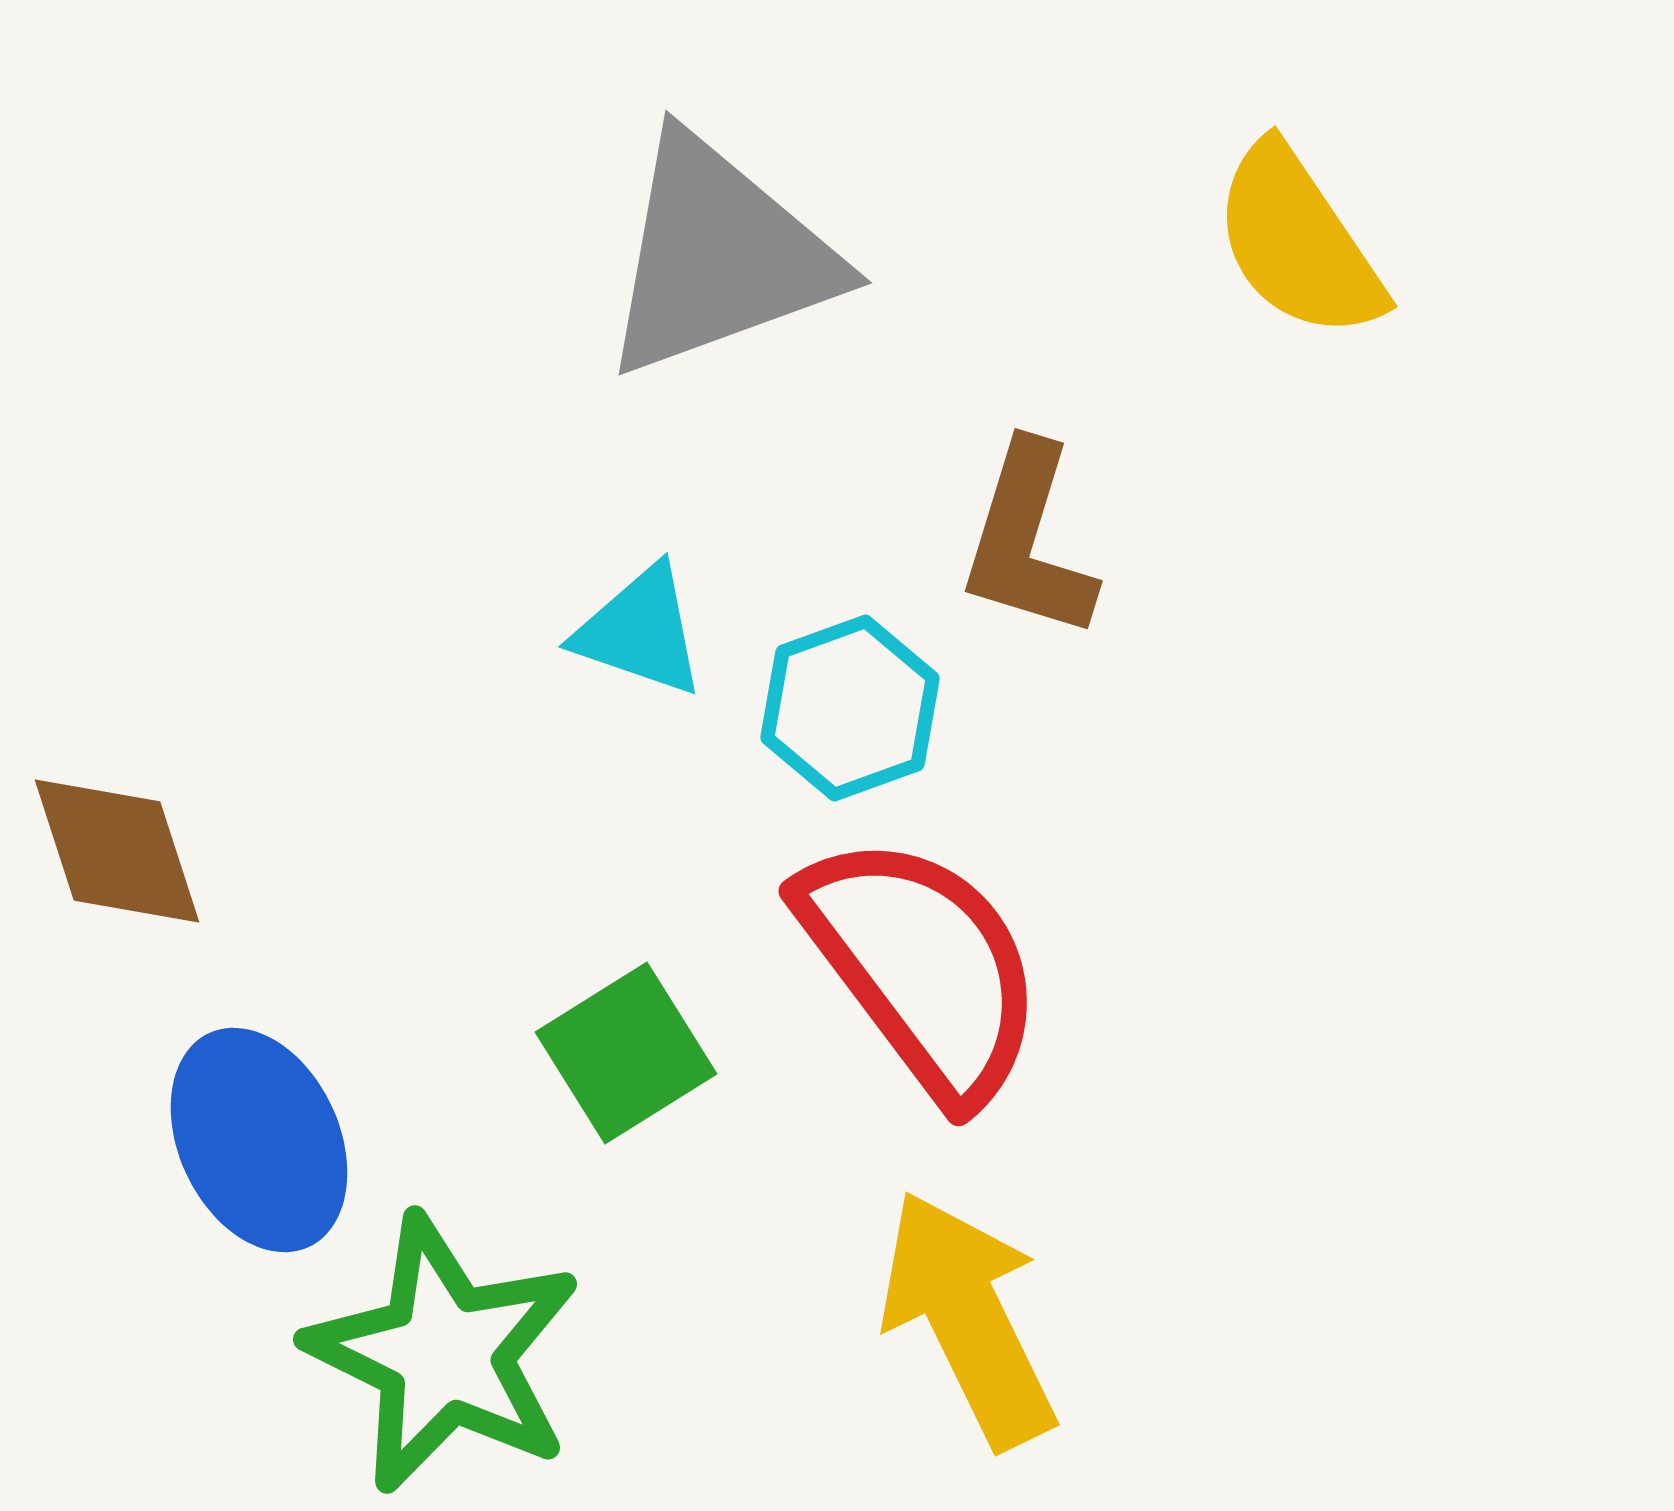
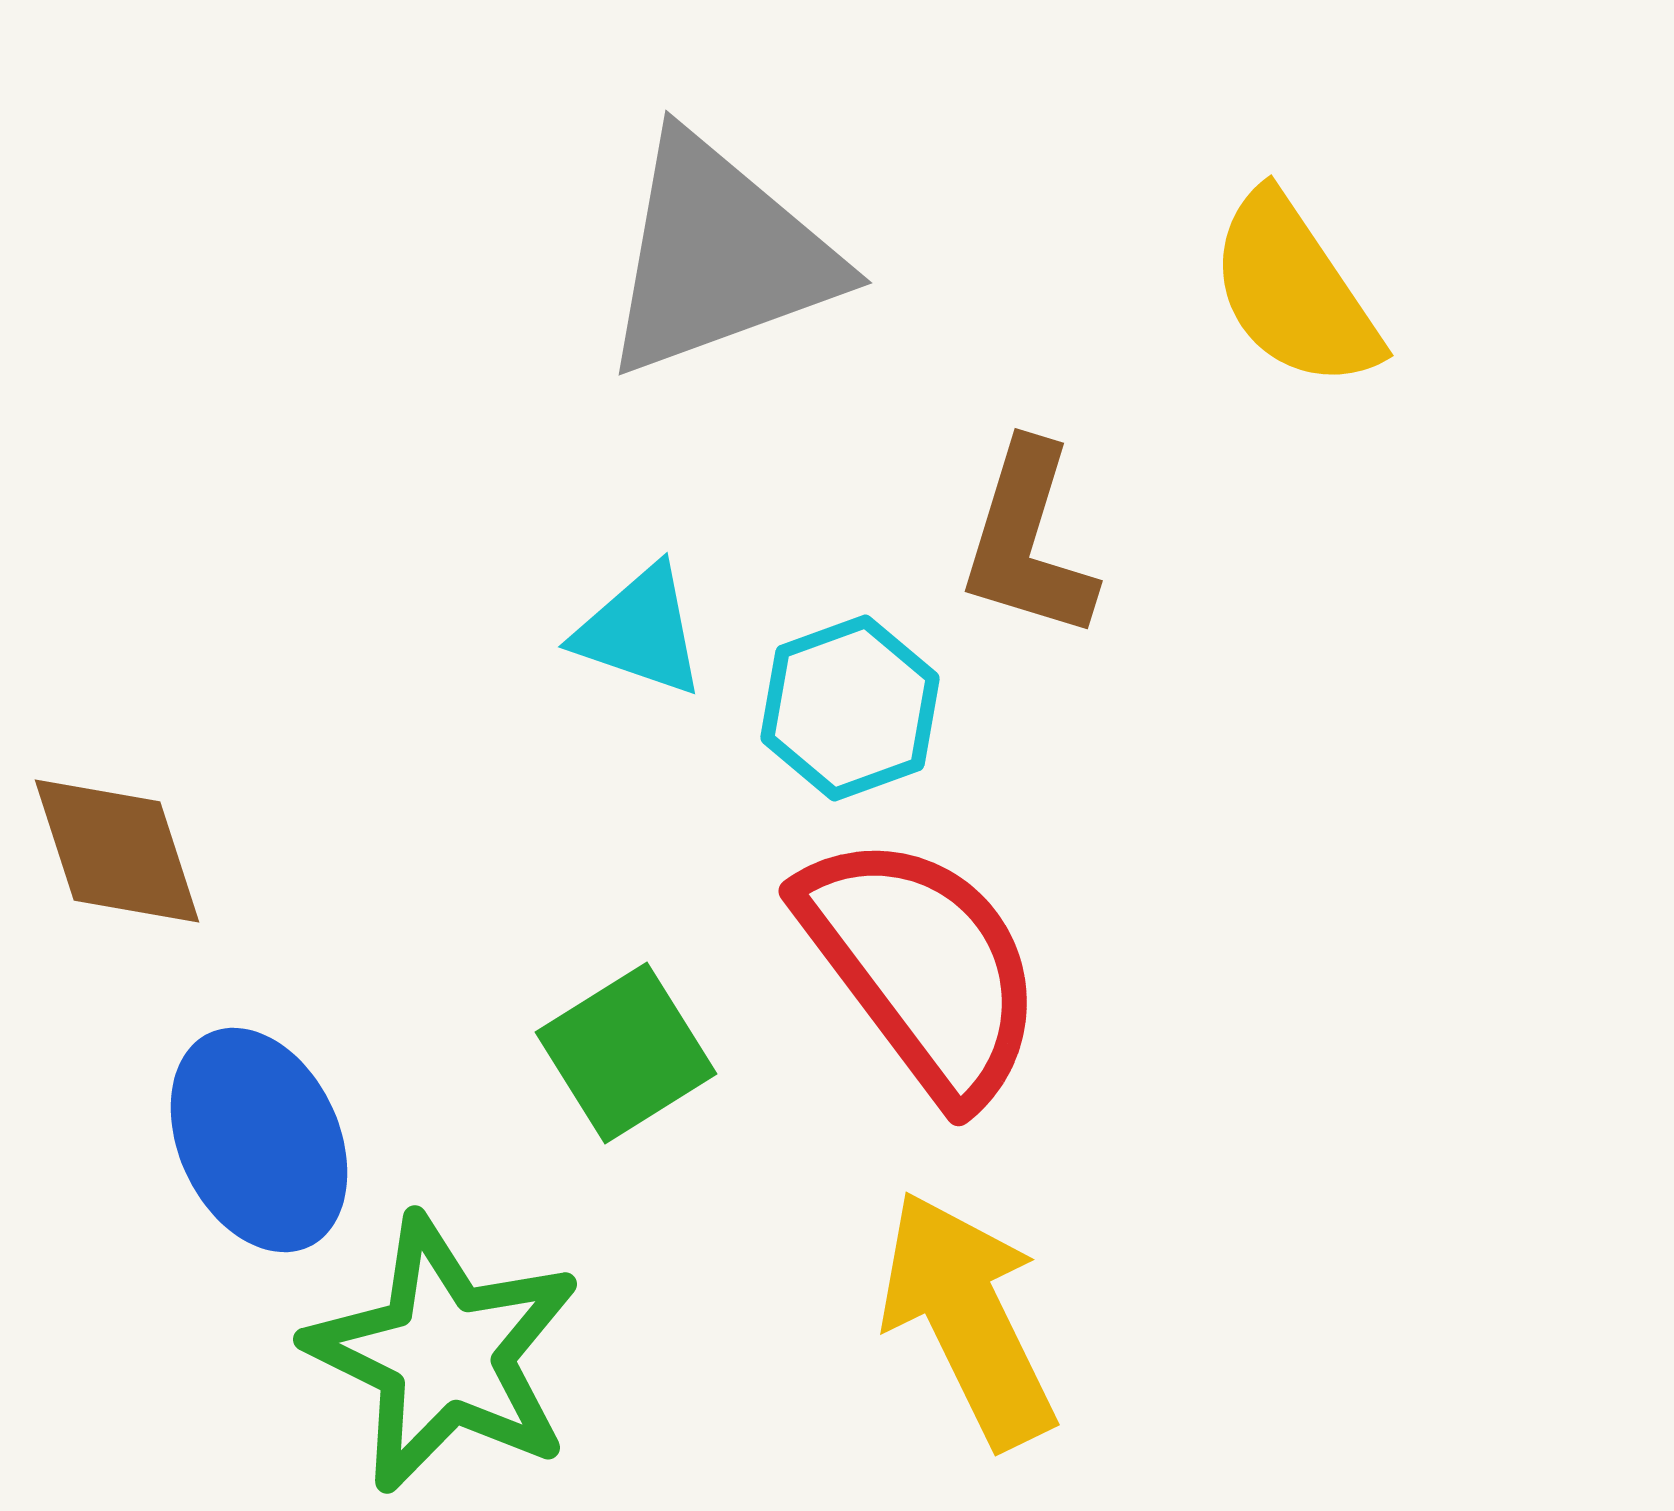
yellow semicircle: moved 4 px left, 49 px down
